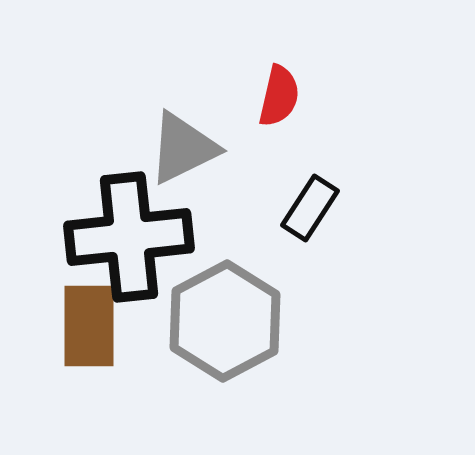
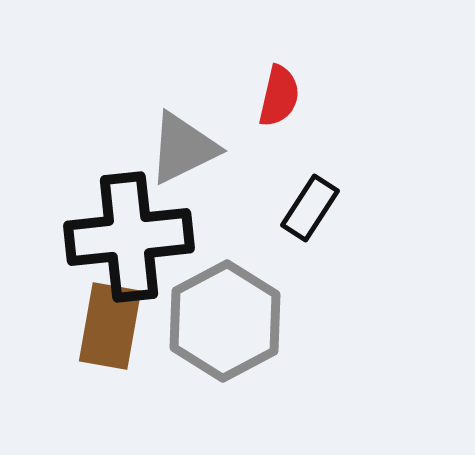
brown rectangle: moved 21 px right; rotated 10 degrees clockwise
